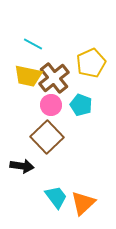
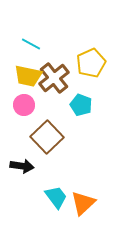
cyan line: moved 2 px left
pink circle: moved 27 px left
